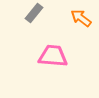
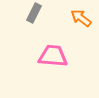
gray rectangle: rotated 12 degrees counterclockwise
